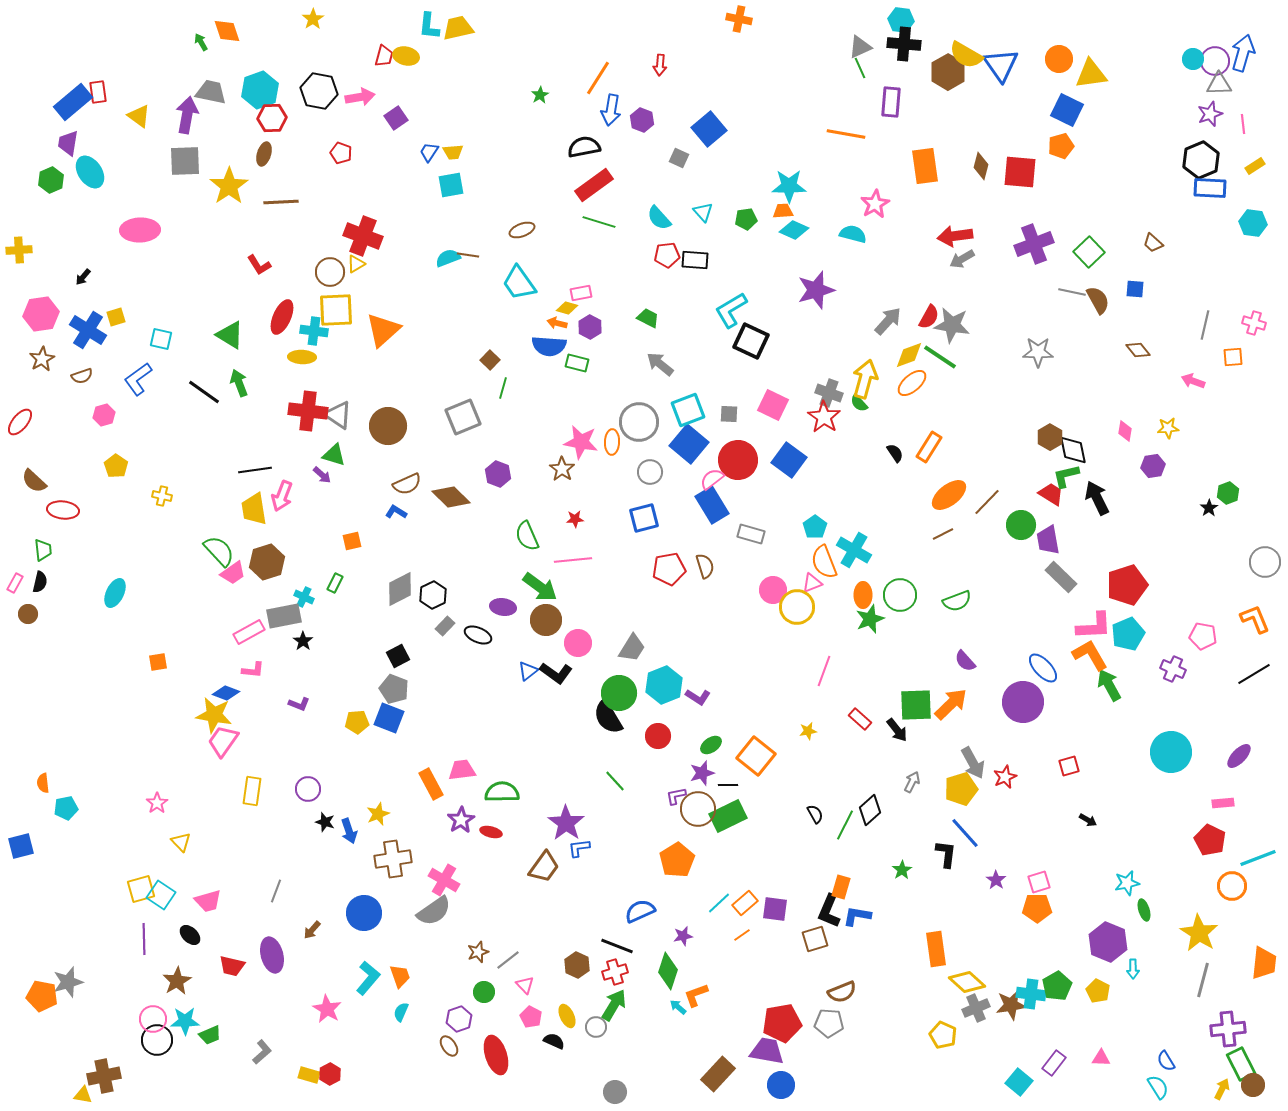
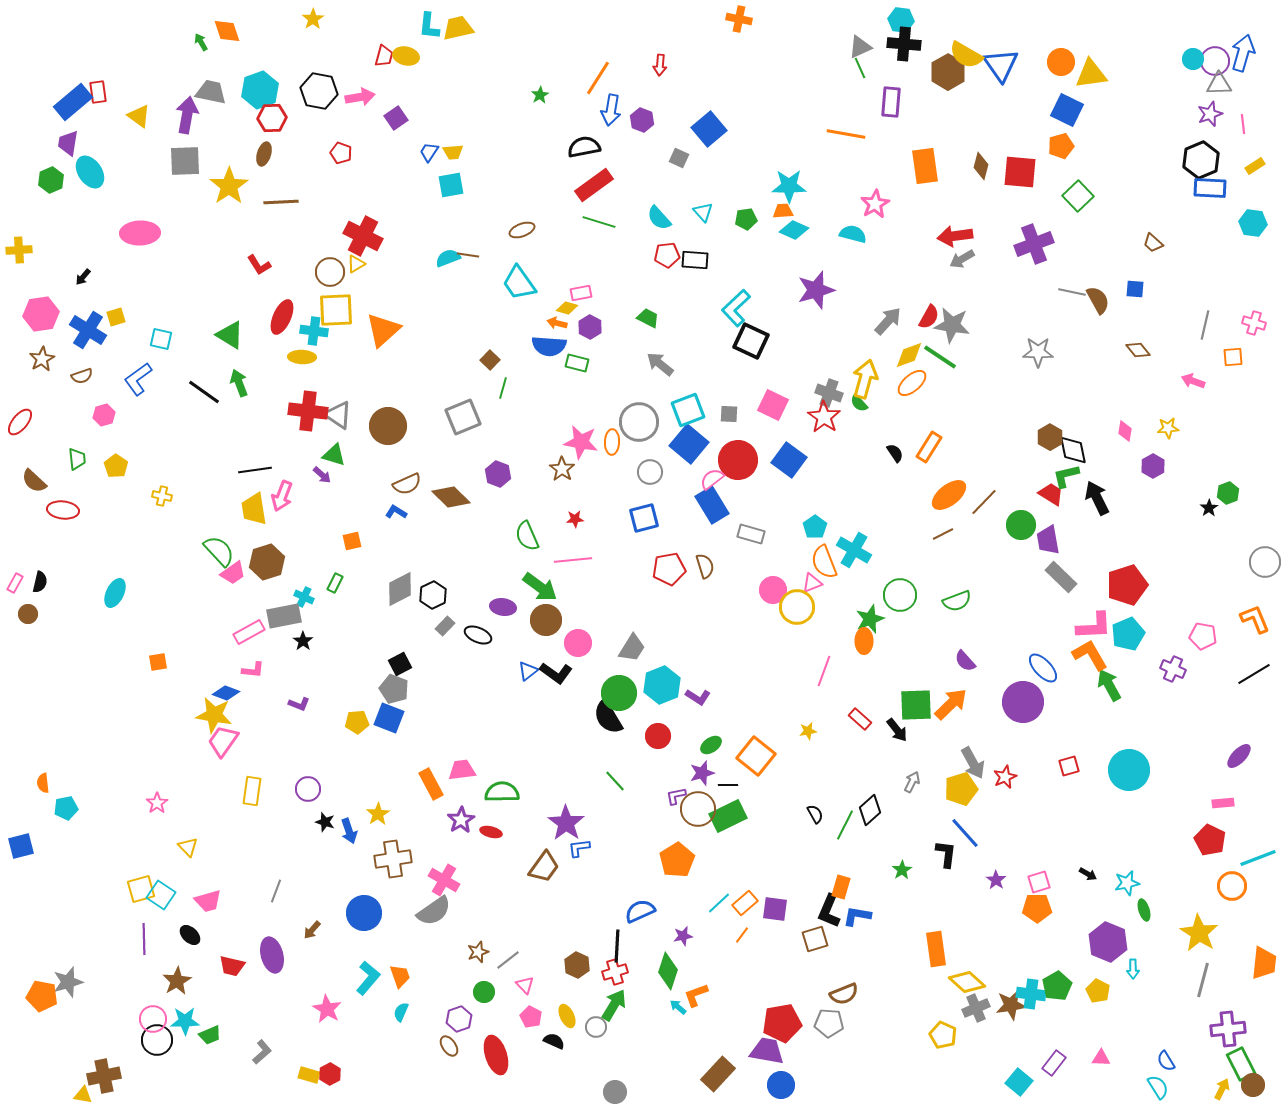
orange circle at (1059, 59): moved 2 px right, 3 px down
pink ellipse at (140, 230): moved 3 px down
red cross at (363, 236): rotated 6 degrees clockwise
green square at (1089, 252): moved 11 px left, 56 px up
cyan L-shape at (731, 310): moved 5 px right, 2 px up; rotated 12 degrees counterclockwise
purple hexagon at (1153, 466): rotated 20 degrees counterclockwise
brown line at (987, 502): moved 3 px left
green trapezoid at (43, 550): moved 34 px right, 91 px up
orange ellipse at (863, 595): moved 1 px right, 46 px down
black square at (398, 656): moved 2 px right, 8 px down
cyan hexagon at (664, 685): moved 2 px left
cyan circle at (1171, 752): moved 42 px left, 18 px down
yellow star at (378, 814): rotated 10 degrees counterclockwise
black arrow at (1088, 820): moved 54 px down
yellow triangle at (181, 842): moved 7 px right, 5 px down
orange line at (742, 935): rotated 18 degrees counterclockwise
black line at (617, 946): rotated 72 degrees clockwise
brown semicircle at (842, 992): moved 2 px right, 2 px down
